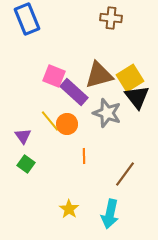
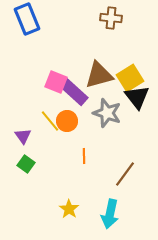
pink square: moved 2 px right, 6 px down
orange circle: moved 3 px up
